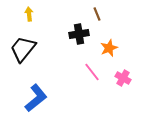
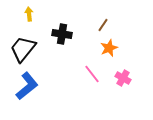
brown line: moved 6 px right, 11 px down; rotated 56 degrees clockwise
black cross: moved 17 px left; rotated 18 degrees clockwise
pink line: moved 2 px down
blue L-shape: moved 9 px left, 12 px up
